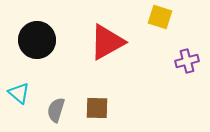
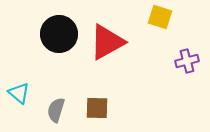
black circle: moved 22 px right, 6 px up
